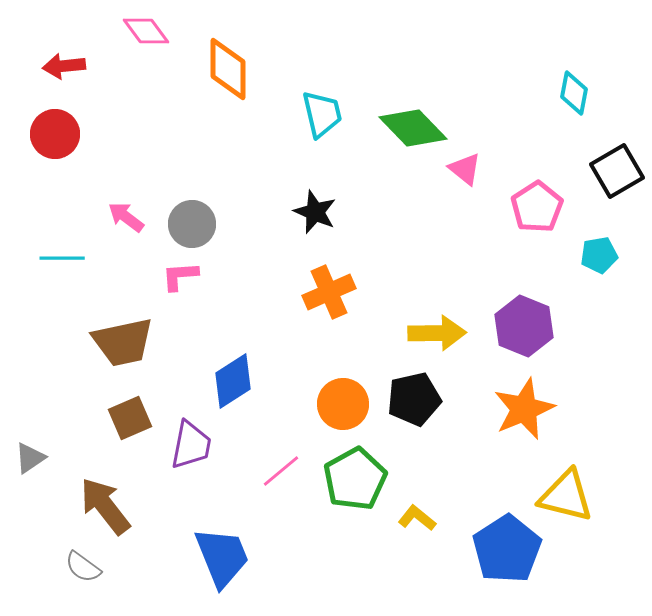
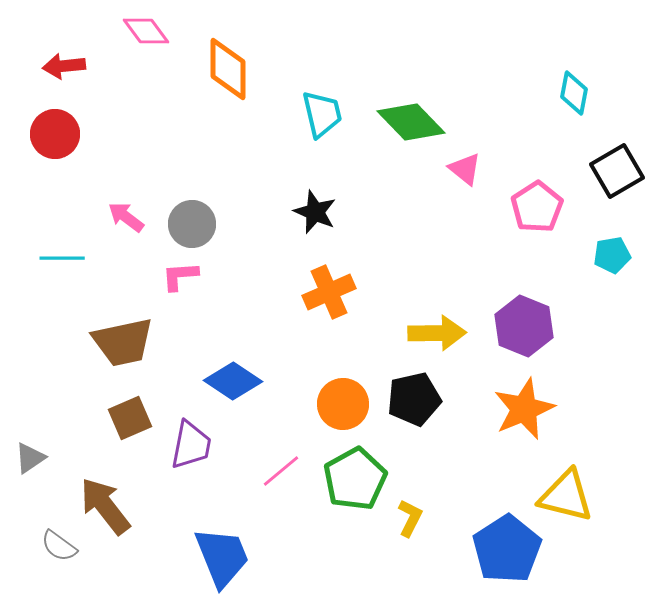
green diamond: moved 2 px left, 6 px up
cyan pentagon: moved 13 px right
blue diamond: rotated 66 degrees clockwise
yellow L-shape: moved 7 px left; rotated 78 degrees clockwise
gray semicircle: moved 24 px left, 21 px up
